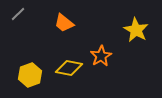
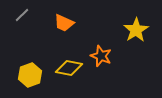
gray line: moved 4 px right, 1 px down
orange trapezoid: rotated 15 degrees counterclockwise
yellow star: rotated 10 degrees clockwise
orange star: rotated 20 degrees counterclockwise
